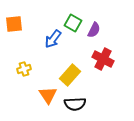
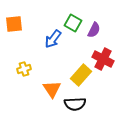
yellow rectangle: moved 11 px right
orange triangle: moved 4 px right, 6 px up
